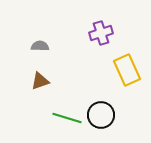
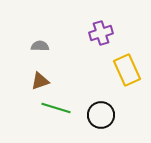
green line: moved 11 px left, 10 px up
